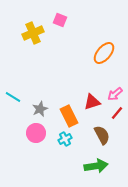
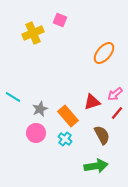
orange rectangle: moved 1 px left; rotated 15 degrees counterclockwise
cyan cross: rotated 24 degrees counterclockwise
